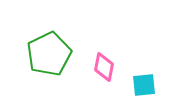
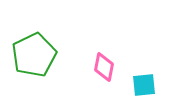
green pentagon: moved 15 px left, 1 px down
